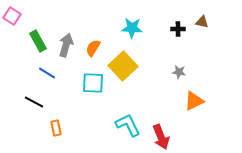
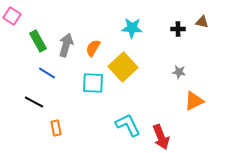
yellow square: moved 1 px down
